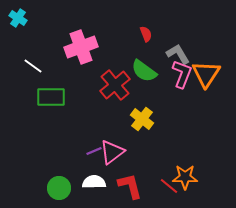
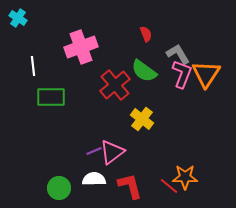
white line: rotated 48 degrees clockwise
white semicircle: moved 3 px up
